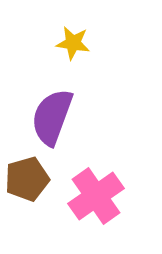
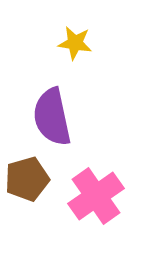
yellow star: moved 2 px right
purple semicircle: rotated 32 degrees counterclockwise
